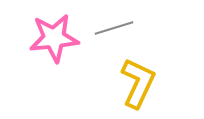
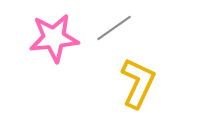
gray line: rotated 18 degrees counterclockwise
